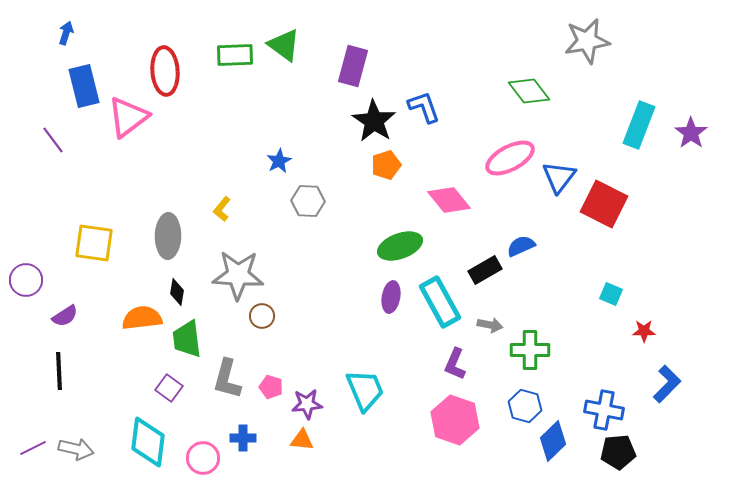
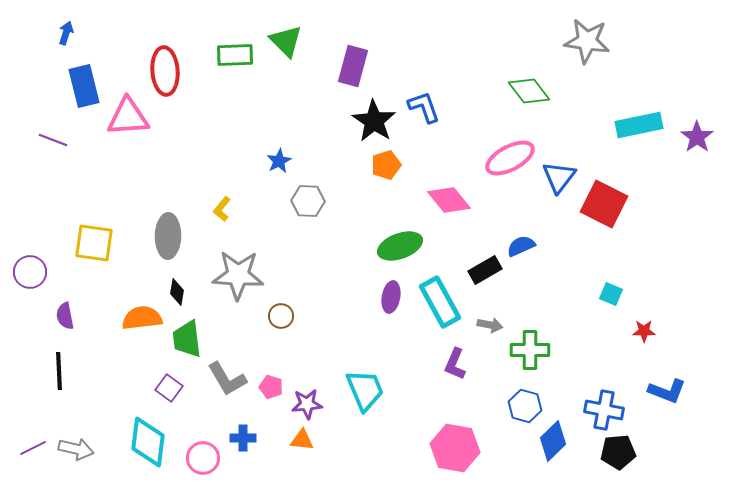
gray star at (587, 41): rotated 18 degrees clockwise
green triangle at (284, 45): moved 2 px right, 4 px up; rotated 9 degrees clockwise
pink triangle at (128, 117): rotated 33 degrees clockwise
cyan rectangle at (639, 125): rotated 57 degrees clockwise
purple star at (691, 133): moved 6 px right, 4 px down
purple line at (53, 140): rotated 32 degrees counterclockwise
purple circle at (26, 280): moved 4 px right, 8 px up
purple semicircle at (65, 316): rotated 112 degrees clockwise
brown circle at (262, 316): moved 19 px right
gray L-shape at (227, 379): rotated 45 degrees counterclockwise
blue L-shape at (667, 384): moved 7 px down; rotated 66 degrees clockwise
pink hexagon at (455, 420): moved 28 px down; rotated 9 degrees counterclockwise
